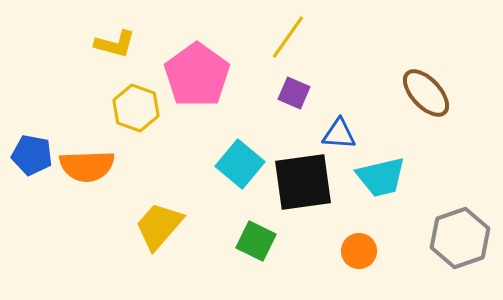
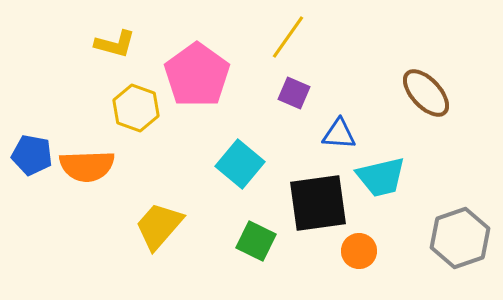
black square: moved 15 px right, 21 px down
